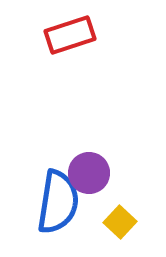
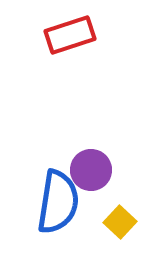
purple circle: moved 2 px right, 3 px up
